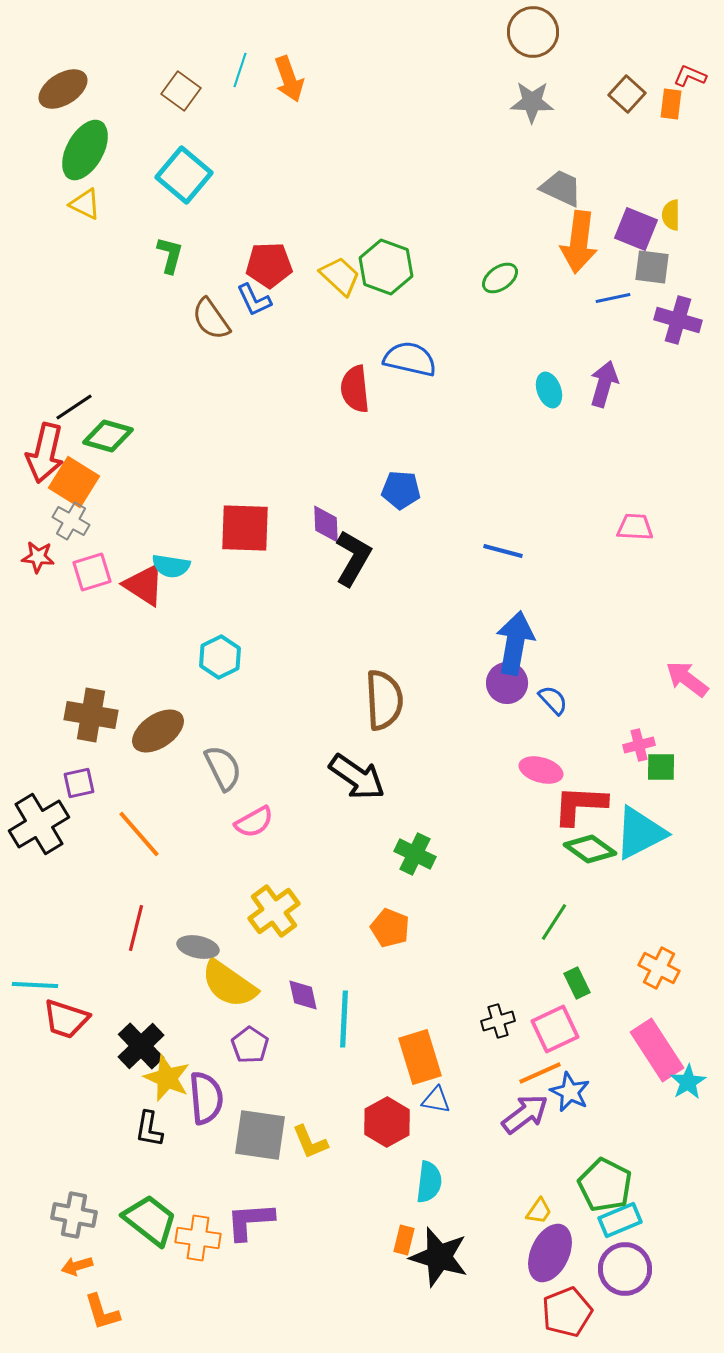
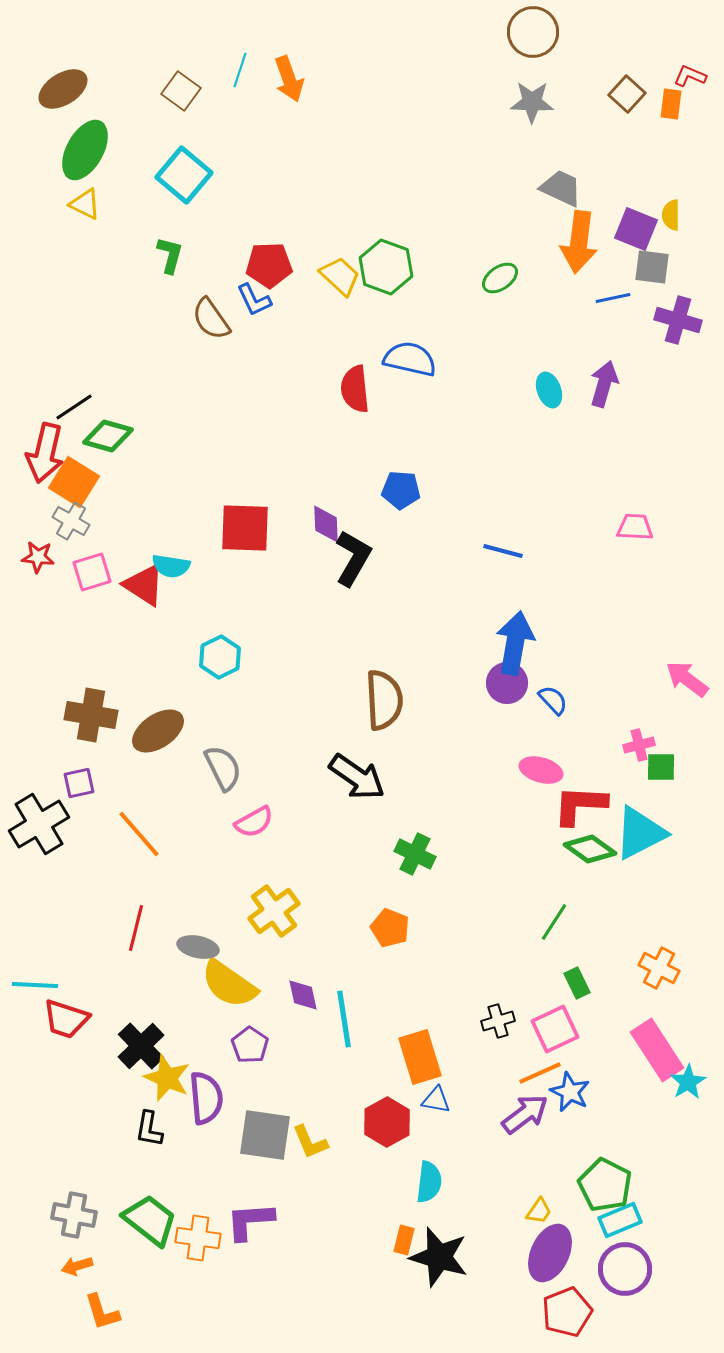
cyan line at (344, 1019): rotated 12 degrees counterclockwise
gray square at (260, 1135): moved 5 px right
